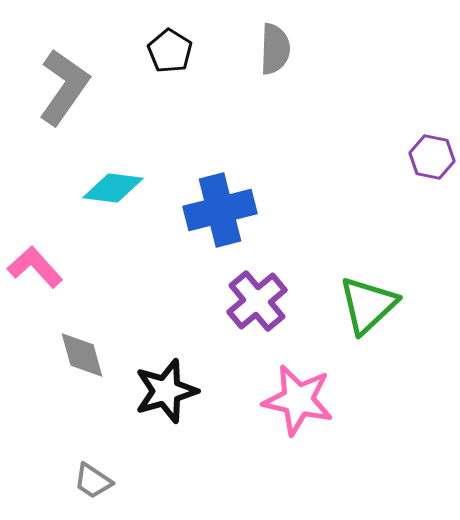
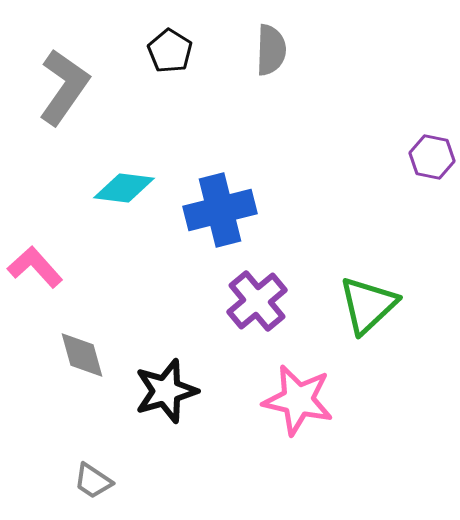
gray semicircle: moved 4 px left, 1 px down
cyan diamond: moved 11 px right
